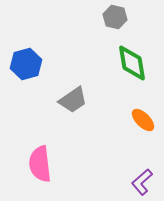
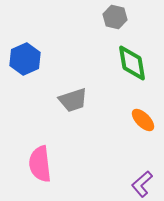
blue hexagon: moved 1 px left, 5 px up; rotated 8 degrees counterclockwise
gray trapezoid: rotated 16 degrees clockwise
purple L-shape: moved 2 px down
